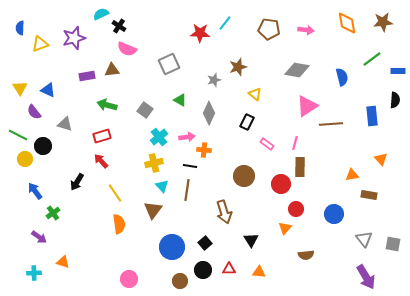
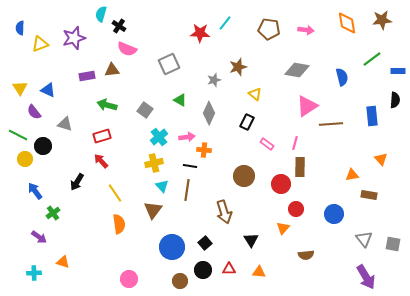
cyan semicircle at (101, 14): rotated 49 degrees counterclockwise
brown star at (383, 22): moved 1 px left, 2 px up
orange triangle at (285, 228): moved 2 px left
